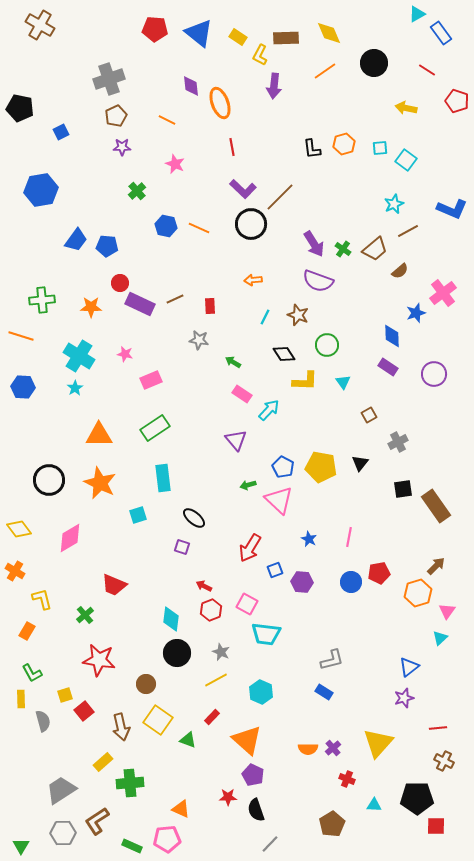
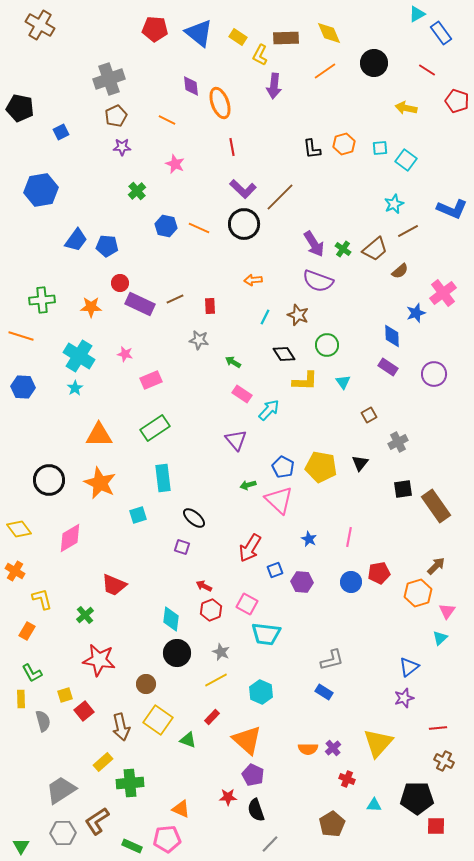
black circle at (251, 224): moved 7 px left
